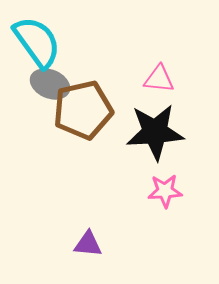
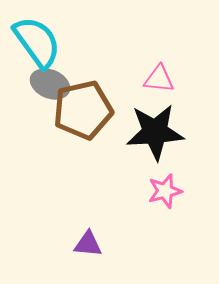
pink star: rotated 12 degrees counterclockwise
